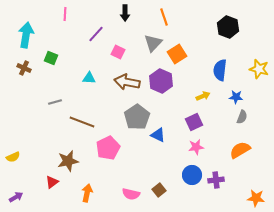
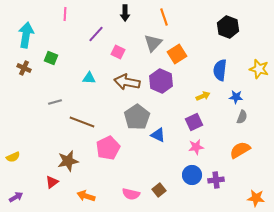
orange arrow: moved 1 px left, 3 px down; rotated 84 degrees counterclockwise
